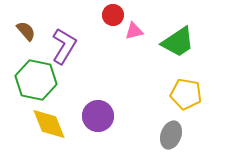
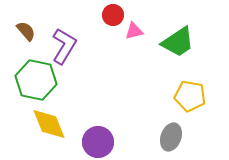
yellow pentagon: moved 4 px right, 2 px down
purple circle: moved 26 px down
gray ellipse: moved 2 px down
